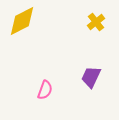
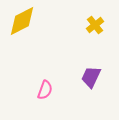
yellow cross: moved 1 px left, 3 px down
